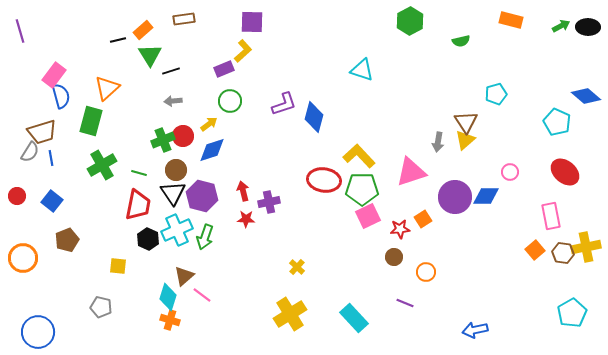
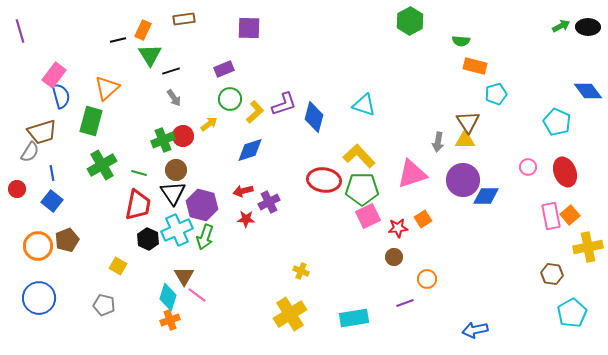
orange rectangle at (511, 20): moved 36 px left, 46 px down
purple square at (252, 22): moved 3 px left, 6 px down
orange rectangle at (143, 30): rotated 24 degrees counterclockwise
green semicircle at (461, 41): rotated 18 degrees clockwise
yellow L-shape at (243, 51): moved 12 px right, 61 px down
cyan triangle at (362, 70): moved 2 px right, 35 px down
blue diamond at (586, 96): moved 2 px right, 5 px up; rotated 12 degrees clockwise
gray arrow at (173, 101): moved 1 px right, 3 px up; rotated 120 degrees counterclockwise
green circle at (230, 101): moved 2 px up
brown triangle at (466, 122): moved 2 px right
yellow triangle at (465, 140): rotated 40 degrees clockwise
blue diamond at (212, 150): moved 38 px right
blue line at (51, 158): moved 1 px right, 15 px down
pink triangle at (411, 172): moved 1 px right, 2 px down
pink circle at (510, 172): moved 18 px right, 5 px up
red ellipse at (565, 172): rotated 28 degrees clockwise
red arrow at (243, 191): rotated 90 degrees counterclockwise
red circle at (17, 196): moved 7 px up
purple hexagon at (202, 196): moved 9 px down
purple circle at (455, 197): moved 8 px right, 17 px up
purple cross at (269, 202): rotated 15 degrees counterclockwise
red star at (400, 229): moved 2 px left, 1 px up
yellow cross at (586, 247): moved 2 px right
orange square at (535, 250): moved 35 px right, 35 px up
brown hexagon at (563, 253): moved 11 px left, 21 px down
orange circle at (23, 258): moved 15 px right, 12 px up
yellow square at (118, 266): rotated 24 degrees clockwise
yellow cross at (297, 267): moved 4 px right, 4 px down; rotated 21 degrees counterclockwise
orange circle at (426, 272): moved 1 px right, 7 px down
brown triangle at (184, 276): rotated 20 degrees counterclockwise
pink line at (202, 295): moved 5 px left
purple line at (405, 303): rotated 42 degrees counterclockwise
gray pentagon at (101, 307): moved 3 px right, 2 px up
cyan rectangle at (354, 318): rotated 56 degrees counterclockwise
orange cross at (170, 320): rotated 36 degrees counterclockwise
blue circle at (38, 332): moved 1 px right, 34 px up
